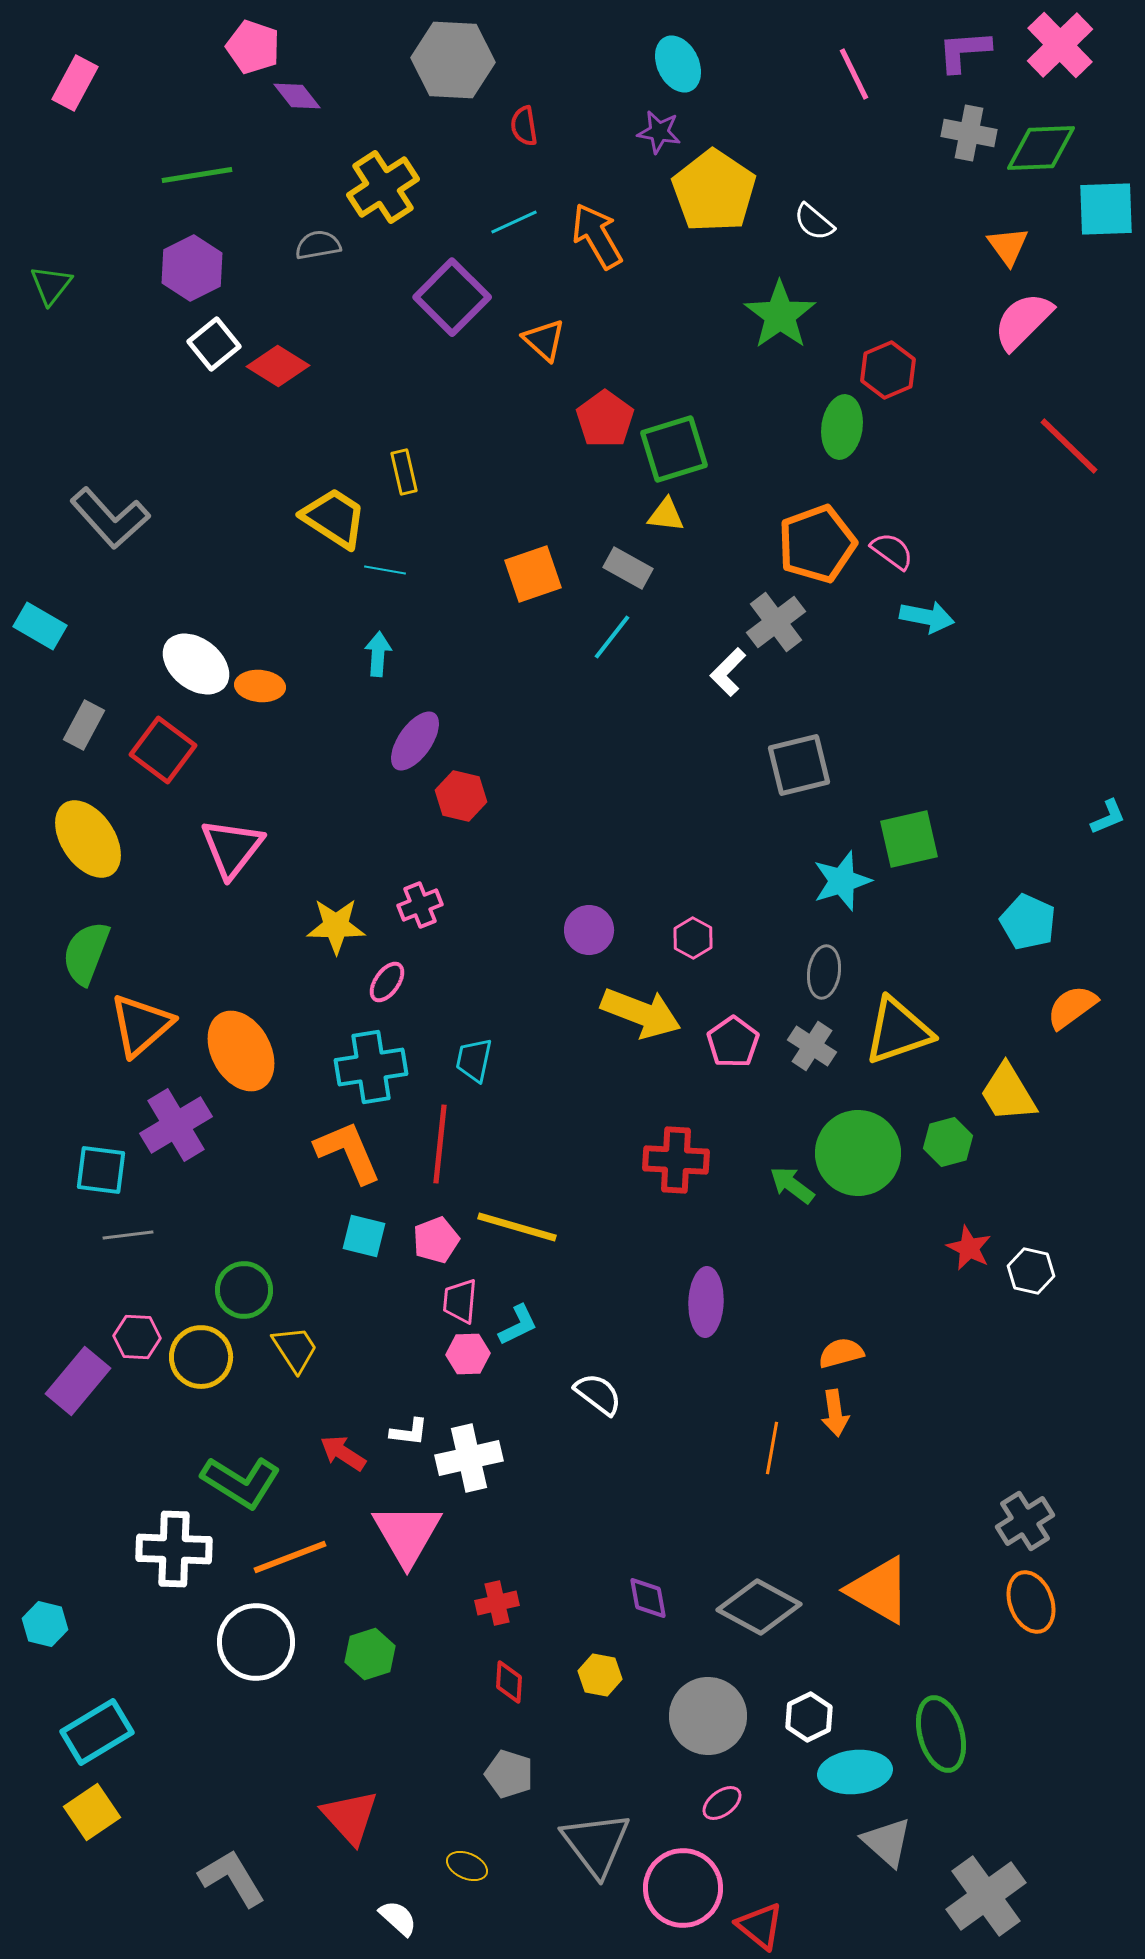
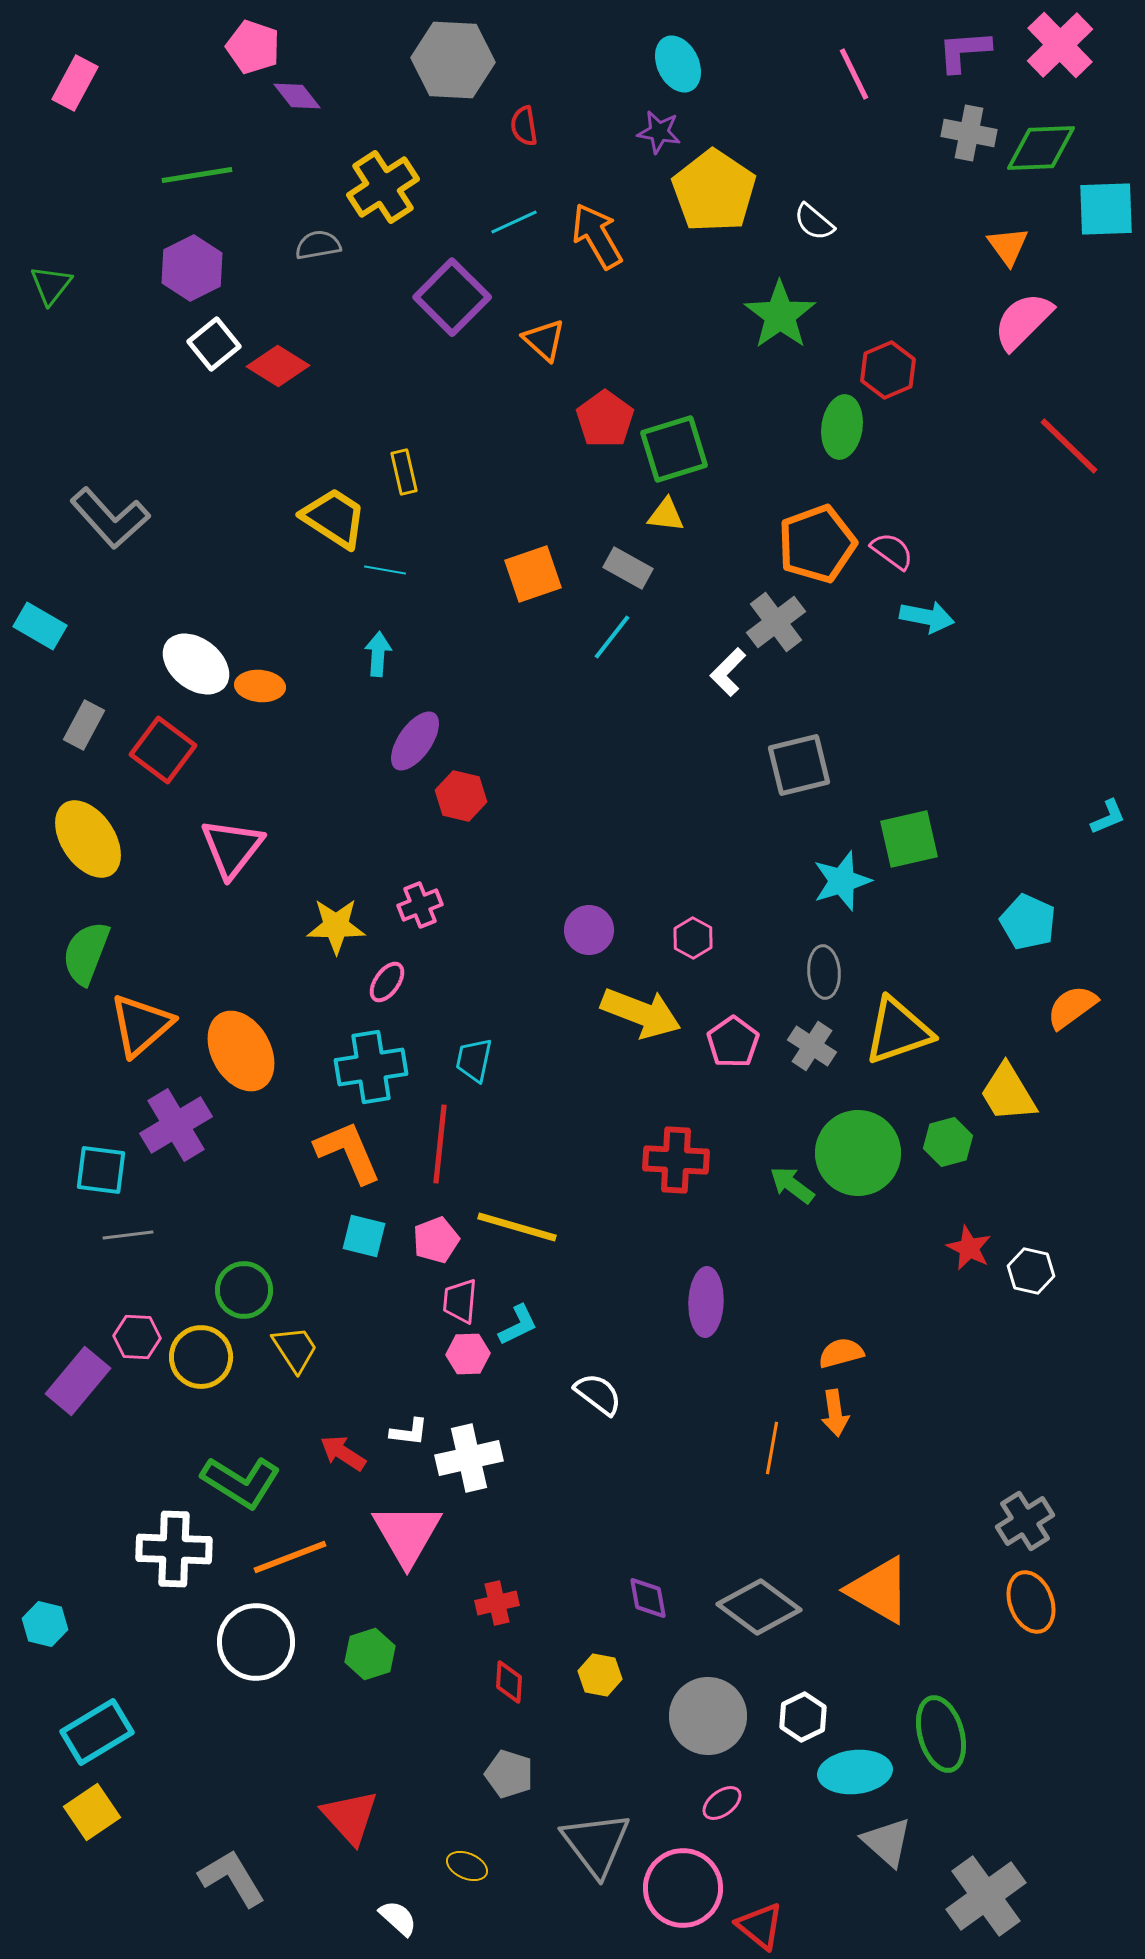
gray ellipse at (824, 972): rotated 12 degrees counterclockwise
gray diamond at (759, 1607): rotated 8 degrees clockwise
white hexagon at (809, 1717): moved 6 px left
